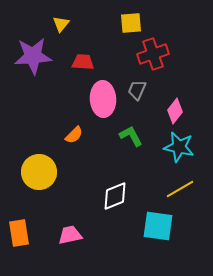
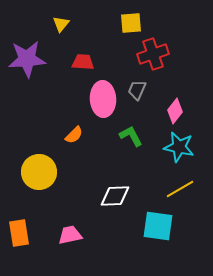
purple star: moved 6 px left, 3 px down
white diamond: rotated 20 degrees clockwise
